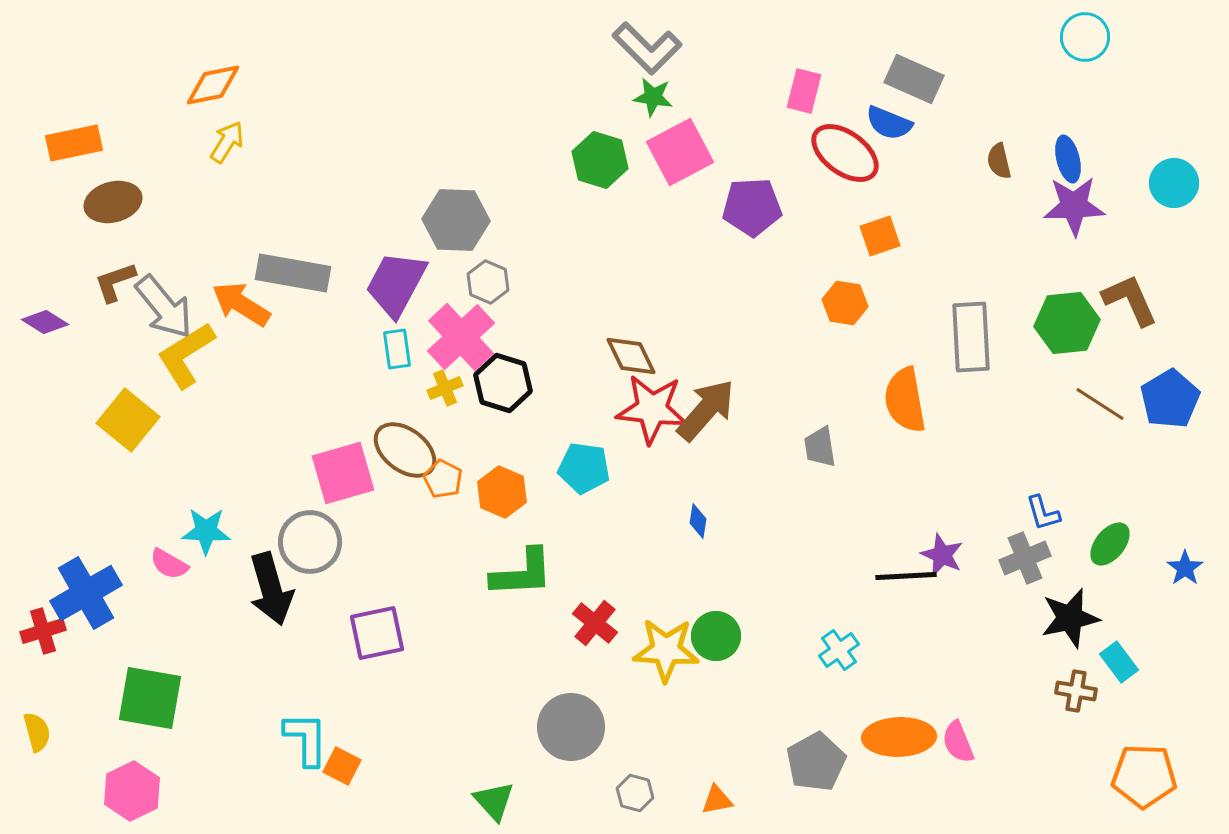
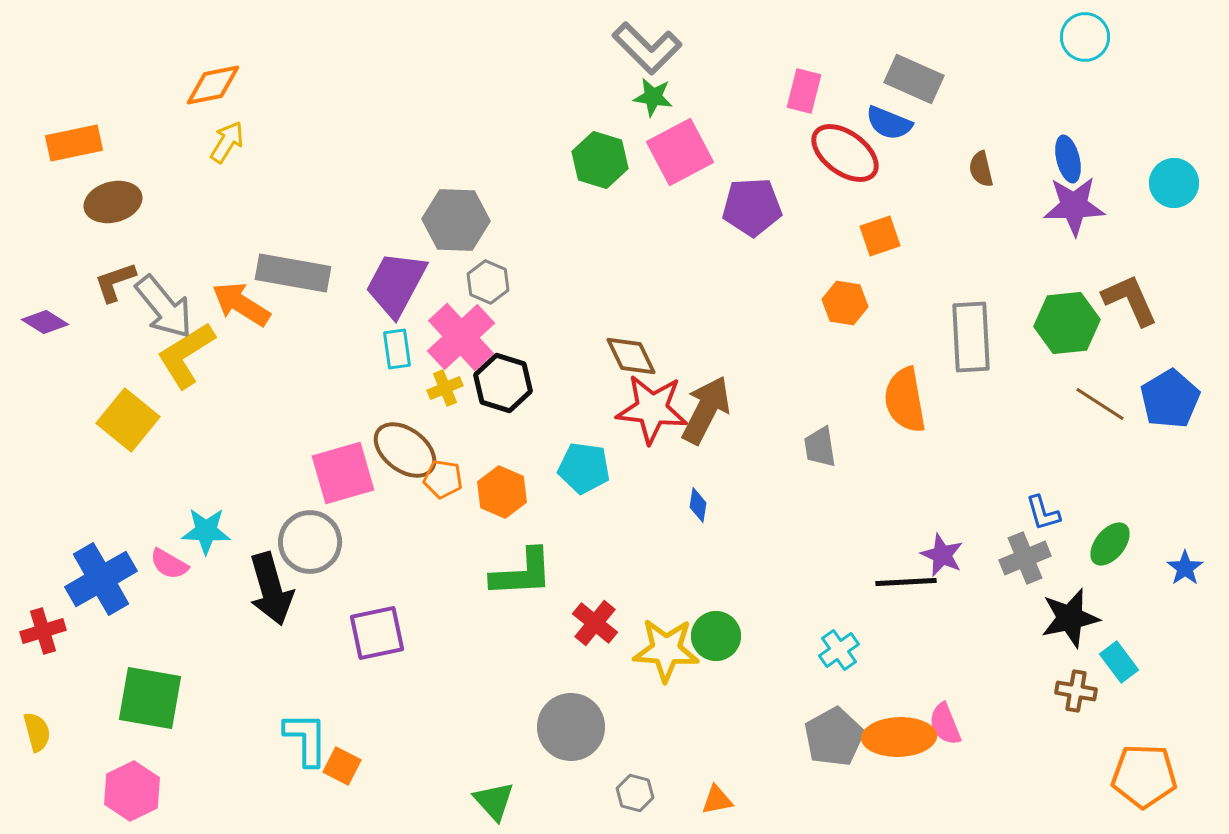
brown semicircle at (999, 161): moved 18 px left, 8 px down
brown arrow at (706, 410): rotated 14 degrees counterclockwise
orange pentagon at (443, 479): rotated 18 degrees counterclockwise
blue diamond at (698, 521): moved 16 px up
black line at (906, 576): moved 6 px down
blue cross at (86, 593): moved 15 px right, 14 px up
pink semicircle at (958, 742): moved 13 px left, 18 px up
gray pentagon at (816, 762): moved 18 px right, 25 px up
